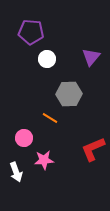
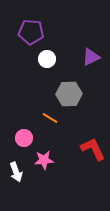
purple triangle: rotated 24 degrees clockwise
red L-shape: rotated 88 degrees clockwise
